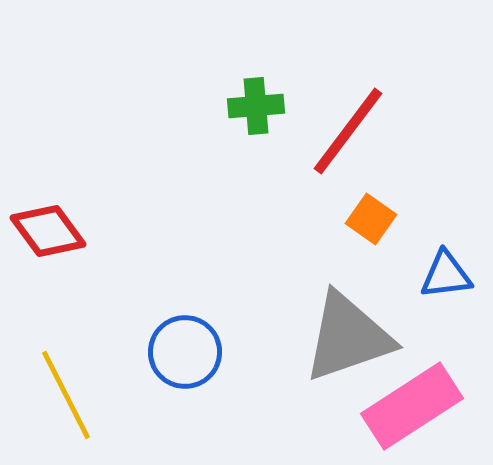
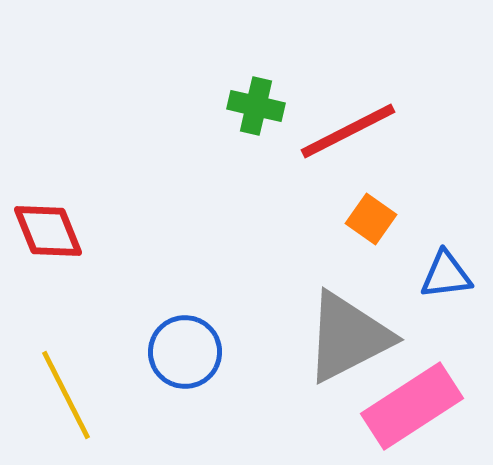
green cross: rotated 18 degrees clockwise
red line: rotated 26 degrees clockwise
red diamond: rotated 14 degrees clockwise
gray triangle: rotated 8 degrees counterclockwise
